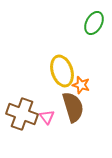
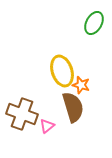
pink triangle: moved 9 px down; rotated 28 degrees clockwise
